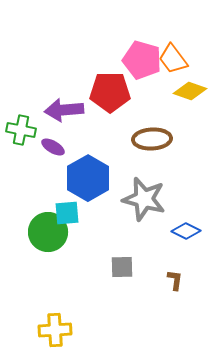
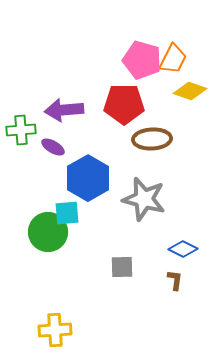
orange trapezoid: rotated 116 degrees counterclockwise
red pentagon: moved 14 px right, 12 px down
green cross: rotated 16 degrees counterclockwise
blue diamond: moved 3 px left, 18 px down
